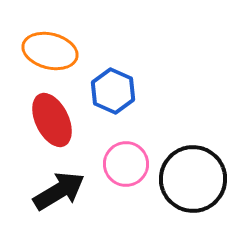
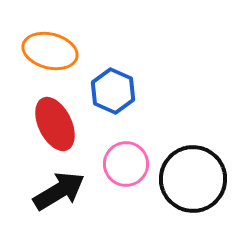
red ellipse: moved 3 px right, 4 px down
